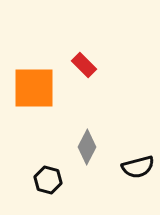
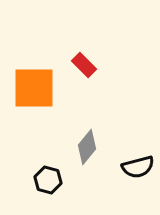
gray diamond: rotated 12 degrees clockwise
